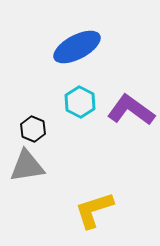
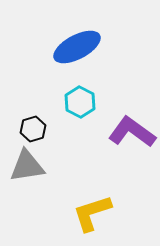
purple L-shape: moved 1 px right, 22 px down
black hexagon: rotated 20 degrees clockwise
yellow L-shape: moved 2 px left, 3 px down
